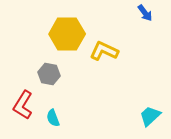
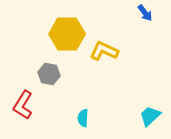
cyan semicircle: moved 30 px right; rotated 24 degrees clockwise
